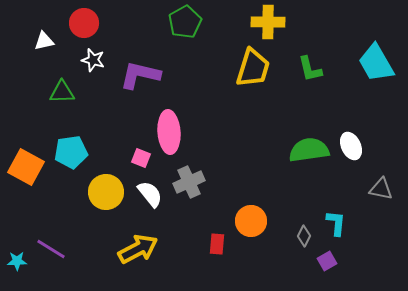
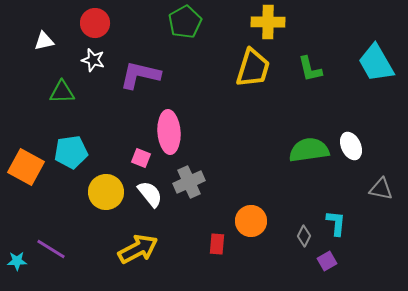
red circle: moved 11 px right
